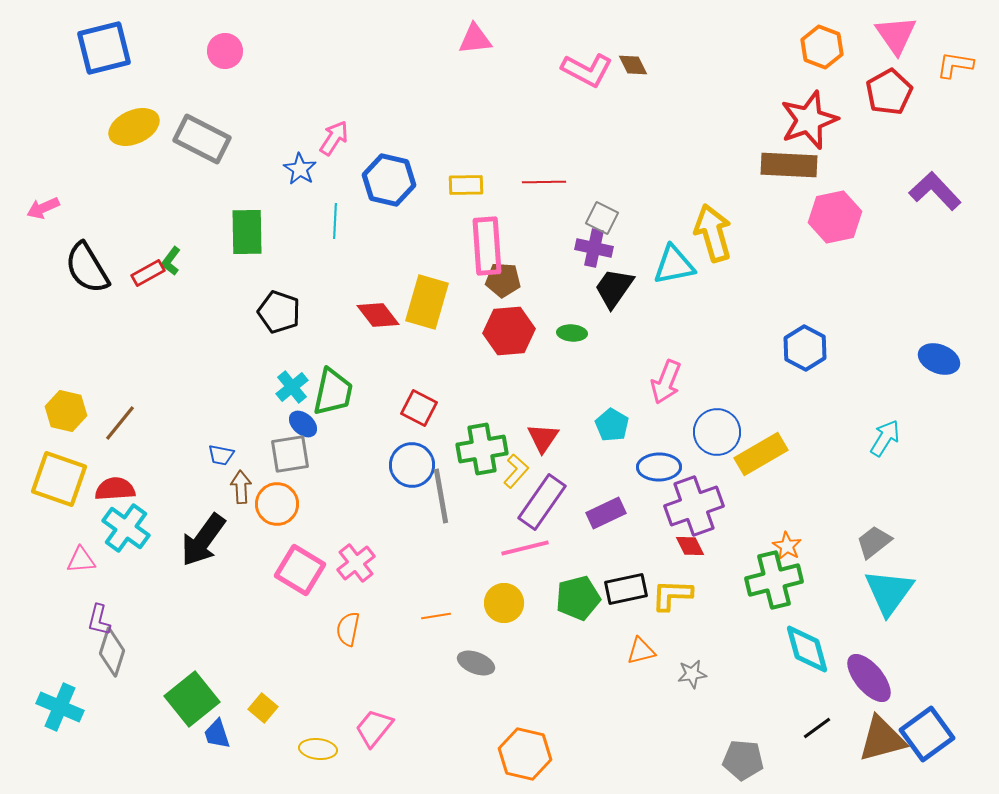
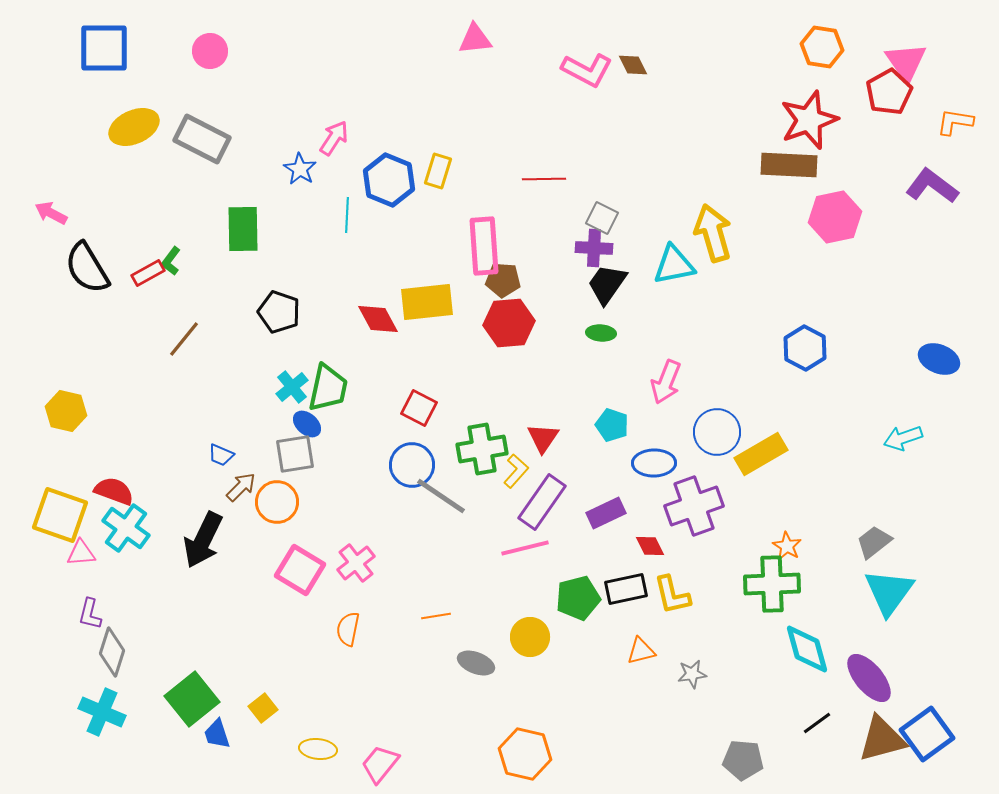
pink triangle at (896, 35): moved 10 px right, 27 px down
orange hexagon at (822, 47): rotated 12 degrees counterclockwise
blue square at (104, 48): rotated 14 degrees clockwise
pink circle at (225, 51): moved 15 px left
orange L-shape at (955, 65): moved 57 px down
blue hexagon at (389, 180): rotated 9 degrees clockwise
red line at (544, 182): moved 3 px up
yellow rectangle at (466, 185): moved 28 px left, 14 px up; rotated 72 degrees counterclockwise
purple L-shape at (935, 191): moved 3 px left, 5 px up; rotated 10 degrees counterclockwise
pink arrow at (43, 208): moved 8 px right, 5 px down; rotated 52 degrees clockwise
cyan line at (335, 221): moved 12 px right, 6 px up
green rectangle at (247, 232): moved 4 px left, 3 px up
pink rectangle at (487, 246): moved 3 px left
purple cross at (594, 248): rotated 9 degrees counterclockwise
black trapezoid at (614, 288): moved 7 px left, 4 px up
yellow rectangle at (427, 302): rotated 68 degrees clockwise
red diamond at (378, 315): moved 4 px down; rotated 9 degrees clockwise
red hexagon at (509, 331): moved 8 px up
green ellipse at (572, 333): moved 29 px right
green trapezoid at (333, 392): moved 5 px left, 4 px up
brown line at (120, 423): moved 64 px right, 84 px up
blue ellipse at (303, 424): moved 4 px right
cyan pentagon at (612, 425): rotated 12 degrees counterclockwise
cyan arrow at (885, 438): moved 18 px right; rotated 141 degrees counterclockwise
gray square at (290, 454): moved 5 px right
blue trapezoid at (221, 455): rotated 12 degrees clockwise
blue ellipse at (659, 467): moved 5 px left, 4 px up
yellow square at (59, 479): moved 1 px right, 36 px down
brown arrow at (241, 487): rotated 48 degrees clockwise
red semicircle at (115, 489): moved 1 px left, 2 px down; rotated 24 degrees clockwise
gray line at (441, 496): rotated 46 degrees counterclockwise
orange circle at (277, 504): moved 2 px up
black arrow at (203, 540): rotated 10 degrees counterclockwise
red diamond at (690, 546): moved 40 px left
pink triangle at (81, 560): moved 7 px up
green cross at (774, 580): moved 2 px left, 4 px down; rotated 12 degrees clockwise
yellow L-shape at (672, 595): rotated 105 degrees counterclockwise
yellow circle at (504, 603): moved 26 px right, 34 px down
purple L-shape at (99, 620): moved 9 px left, 6 px up
cyan cross at (60, 707): moved 42 px right, 5 px down
yellow square at (263, 708): rotated 12 degrees clockwise
pink trapezoid at (374, 728): moved 6 px right, 36 px down
black line at (817, 728): moved 5 px up
